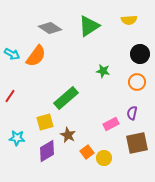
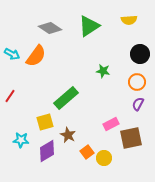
purple semicircle: moved 6 px right, 9 px up; rotated 16 degrees clockwise
cyan star: moved 4 px right, 2 px down
brown square: moved 6 px left, 5 px up
